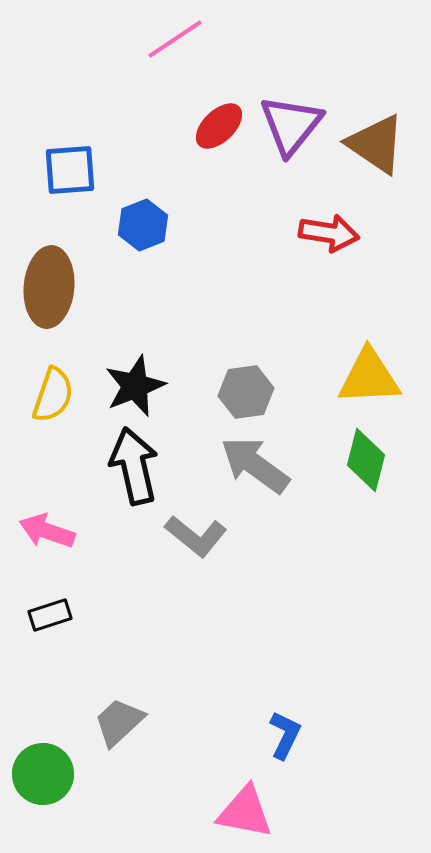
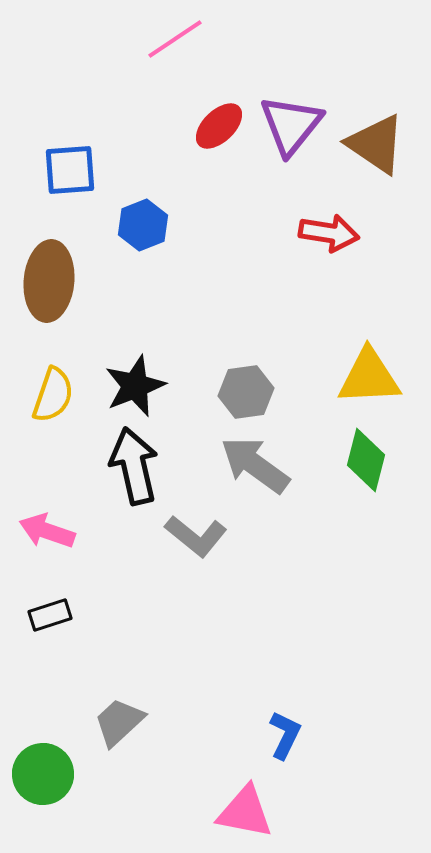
brown ellipse: moved 6 px up
